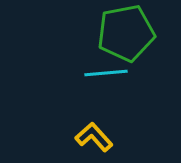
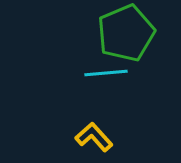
green pentagon: rotated 12 degrees counterclockwise
